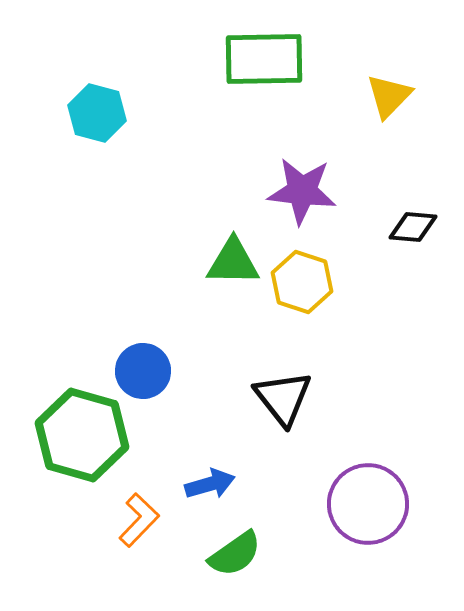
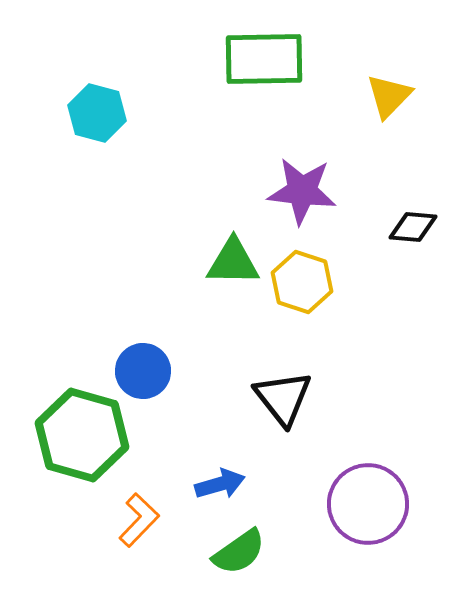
blue arrow: moved 10 px right
green semicircle: moved 4 px right, 2 px up
